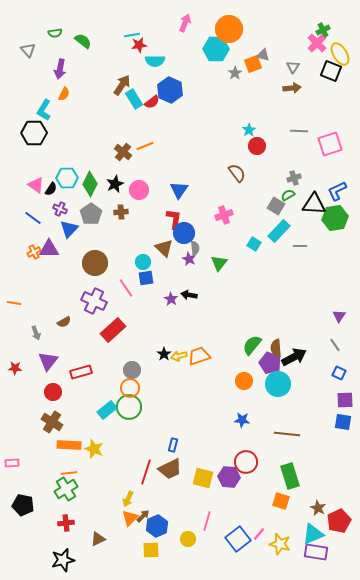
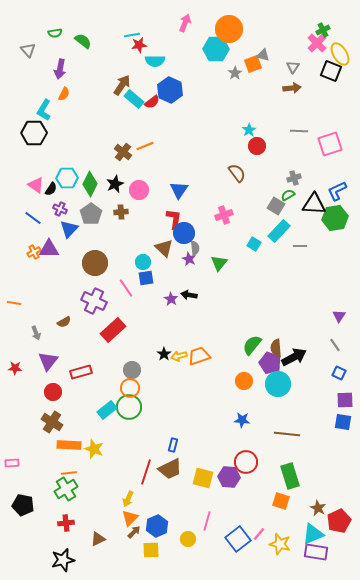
cyan rectangle at (134, 99): rotated 18 degrees counterclockwise
brown arrow at (143, 516): moved 9 px left, 16 px down
